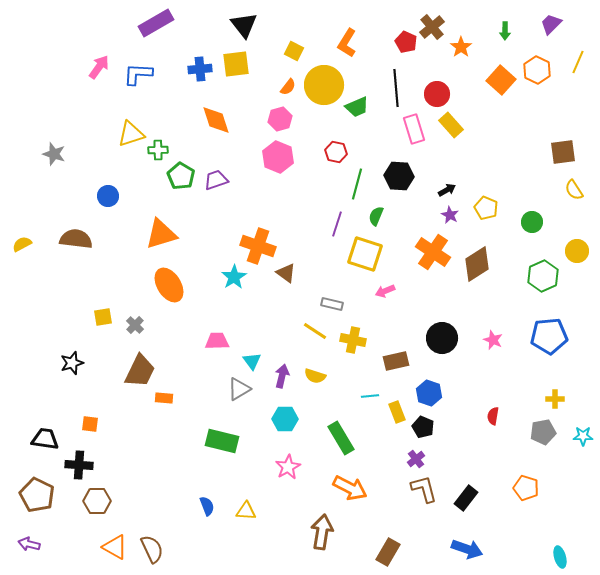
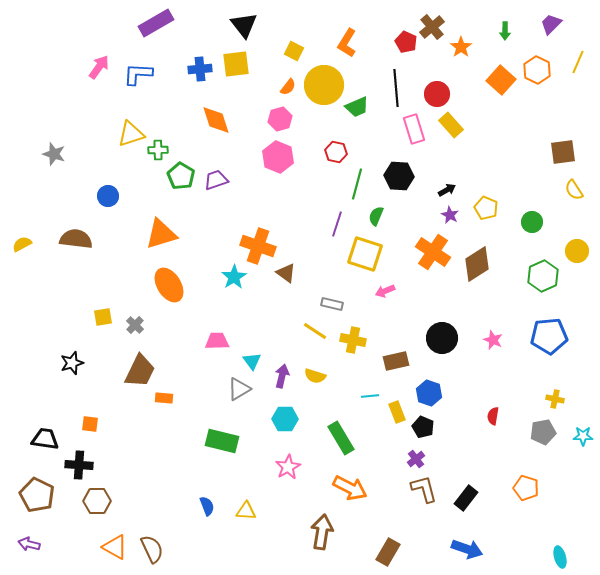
yellow cross at (555, 399): rotated 12 degrees clockwise
